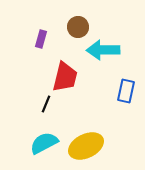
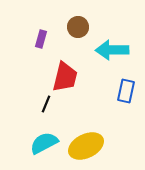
cyan arrow: moved 9 px right
